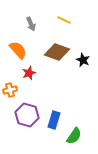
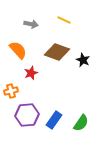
gray arrow: rotated 56 degrees counterclockwise
red star: moved 2 px right
orange cross: moved 1 px right, 1 px down
purple hexagon: rotated 20 degrees counterclockwise
blue rectangle: rotated 18 degrees clockwise
green semicircle: moved 7 px right, 13 px up
